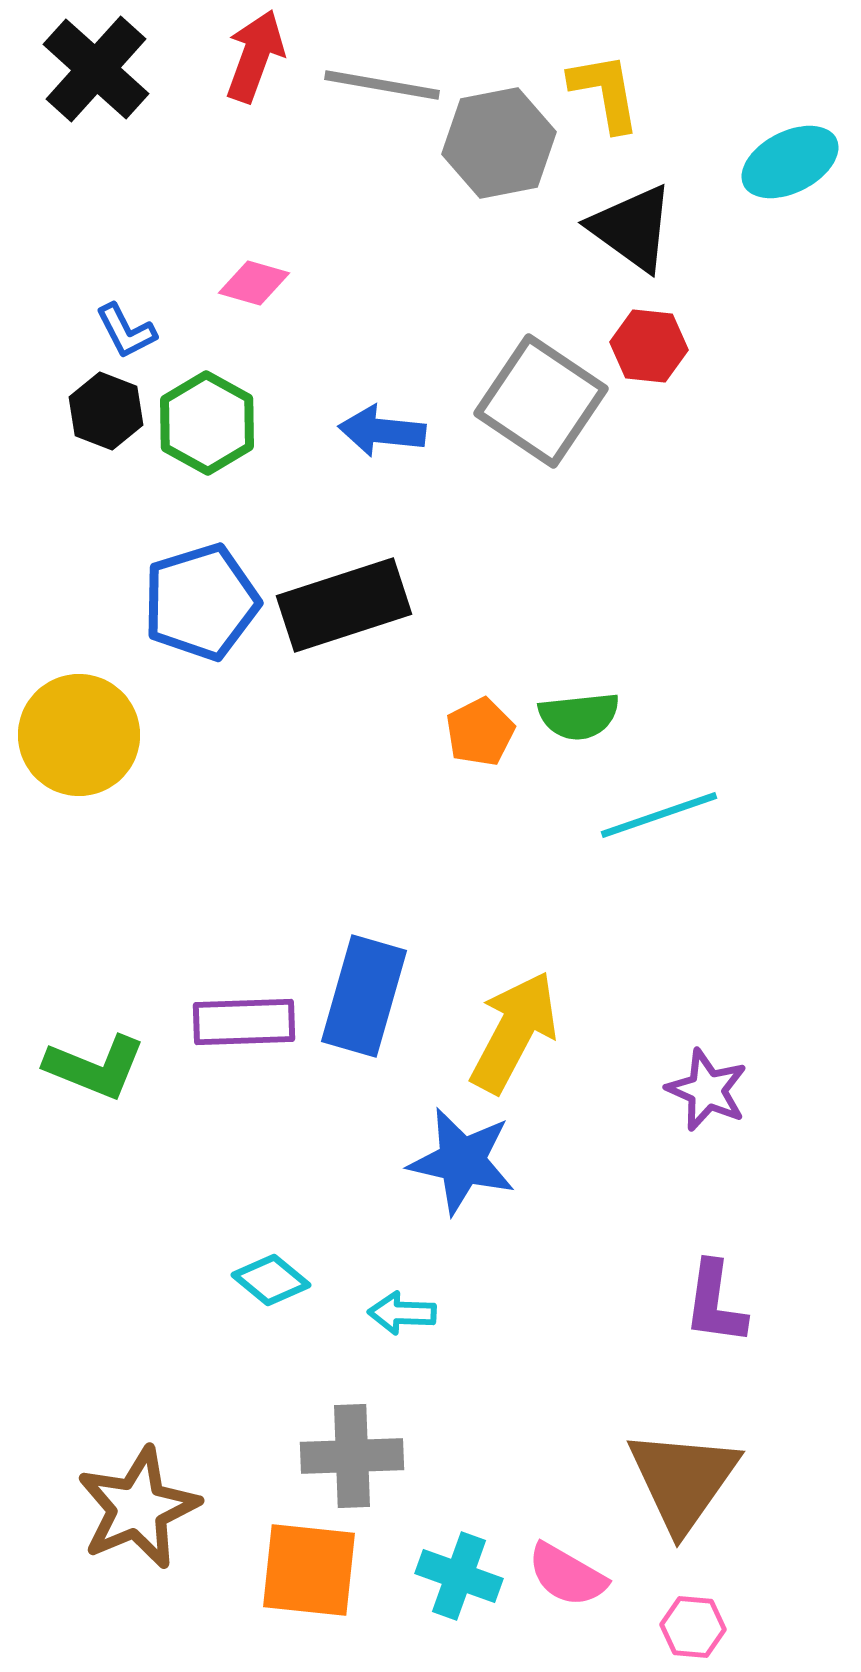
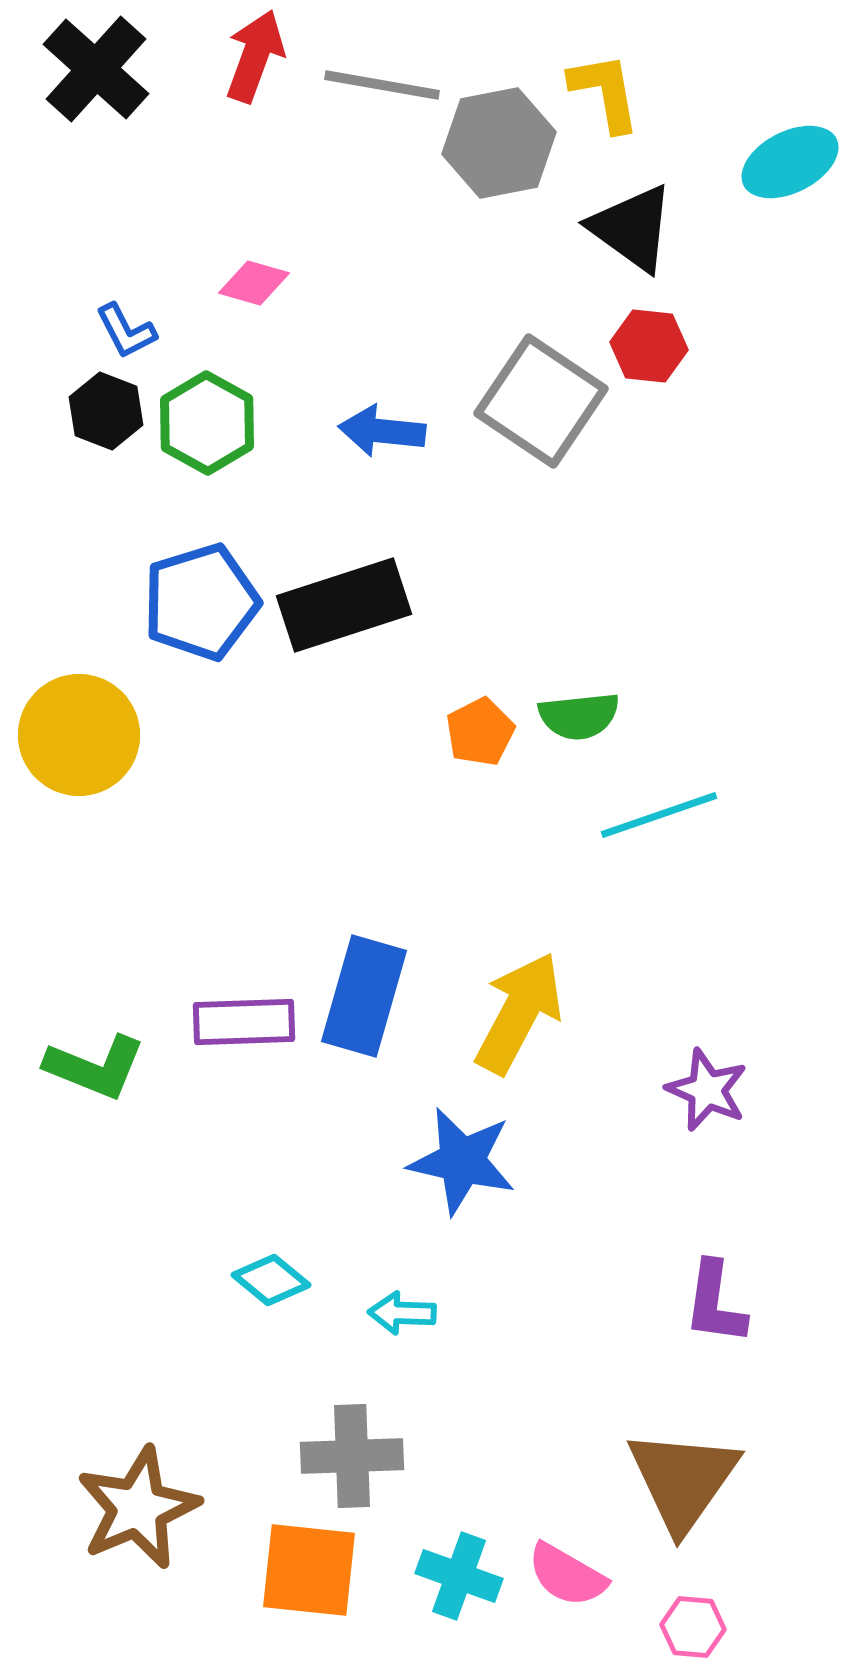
yellow arrow: moved 5 px right, 19 px up
